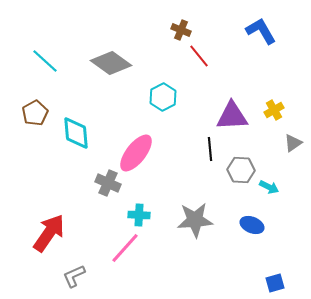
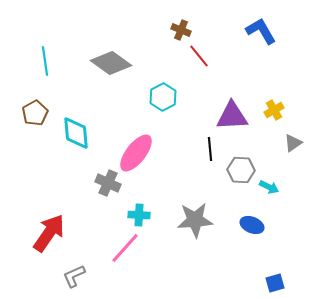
cyan line: rotated 40 degrees clockwise
